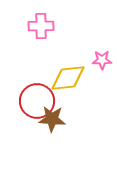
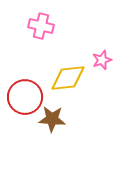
pink cross: rotated 15 degrees clockwise
pink star: rotated 18 degrees counterclockwise
red circle: moved 12 px left, 4 px up
